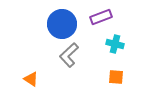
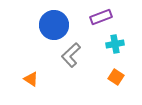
blue circle: moved 8 px left, 1 px down
cyan cross: rotated 24 degrees counterclockwise
gray L-shape: moved 2 px right
orange square: rotated 28 degrees clockwise
